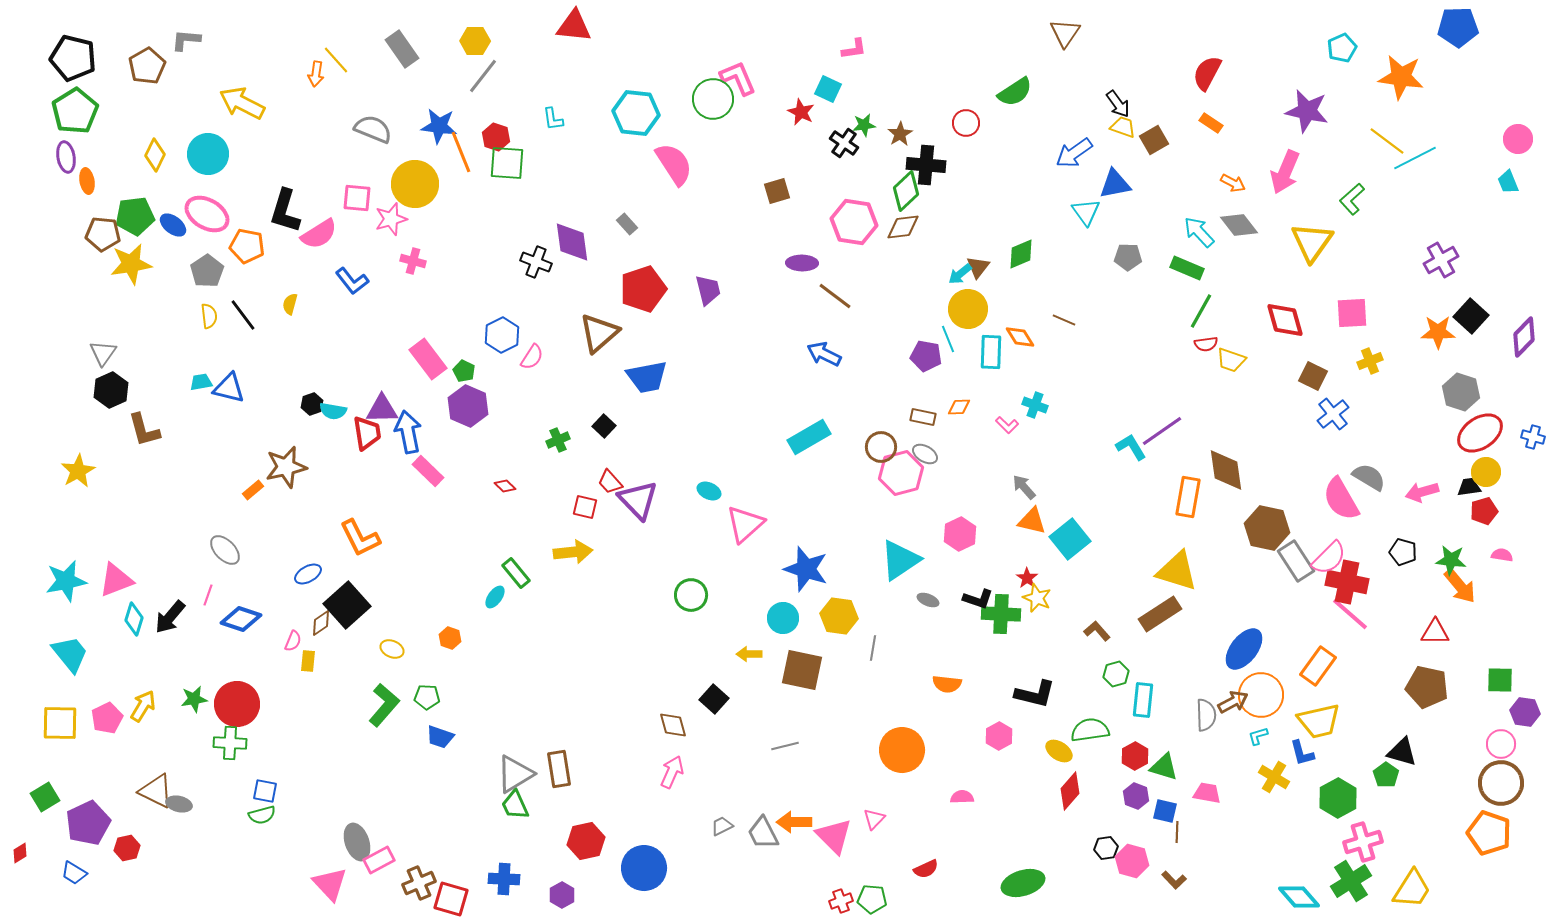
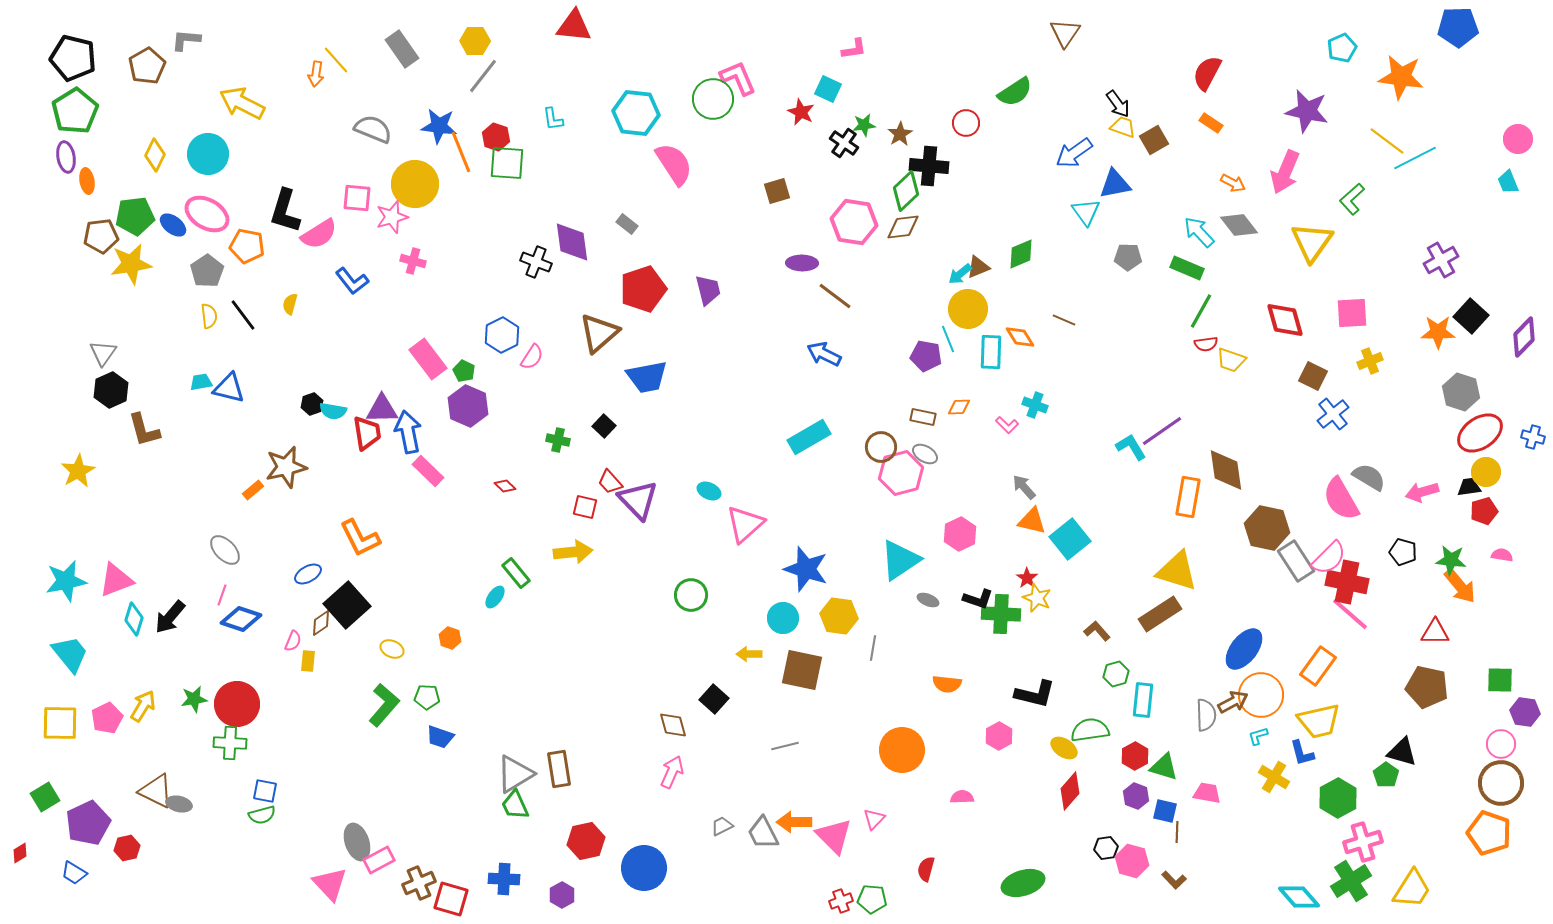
black cross at (926, 165): moved 3 px right, 1 px down
pink star at (391, 219): moved 1 px right, 2 px up
gray rectangle at (627, 224): rotated 10 degrees counterclockwise
brown pentagon at (103, 234): moved 2 px left, 2 px down; rotated 12 degrees counterclockwise
brown triangle at (978, 267): rotated 30 degrees clockwise
green cross at (558, 440): rotated 35 degrees clockwise
pink line at (208, 595): moved 14 px right
yellow ellipse at (1059, 751): moved 5 px right, 3 px up
red semicircle at (926, 869): rotated 130 degrees clockwise
